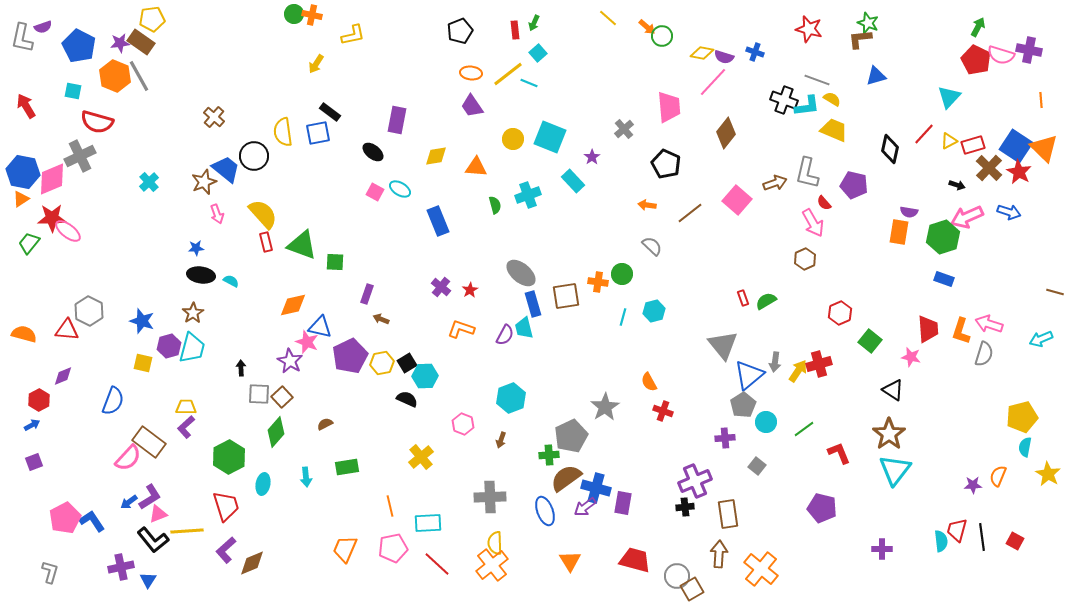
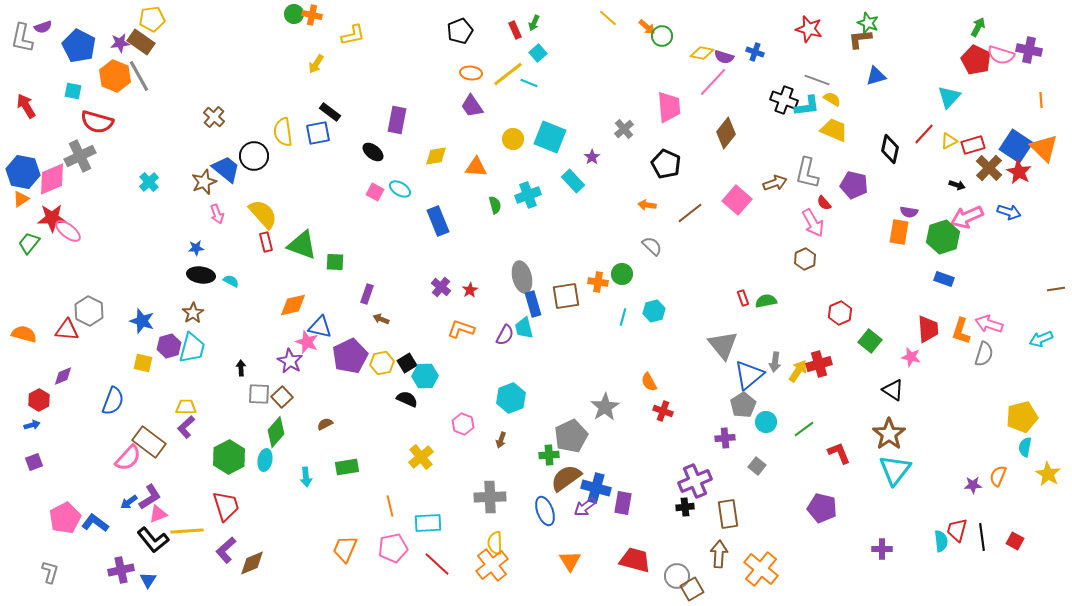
red rectangle at (515, 30): rotated 18 degrees counterclockwise
gray ellipse at (521, 273): moved 1 px right, 4 px down; rotated 36 degrees clockwise
brown line at (1055, 292): moved 1 px right, 3 px up; rotated 24 degrees counterclockwise
green semicircle at (766, 301): rotated 20 degrees clockwise
blue arrow at (32, 425): rotated 14 degrees clockwise
cyan ellipse at (263, 484): moved 2 px right, 24 px up
blue L-shape at (92, 521): moved 3 px right, 2 px down; rotated 20 degrees counterclockwise
purple cross at (121, 567): moved 3 px down
